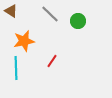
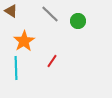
orange star: rotated 20 degrees counterclockwise
